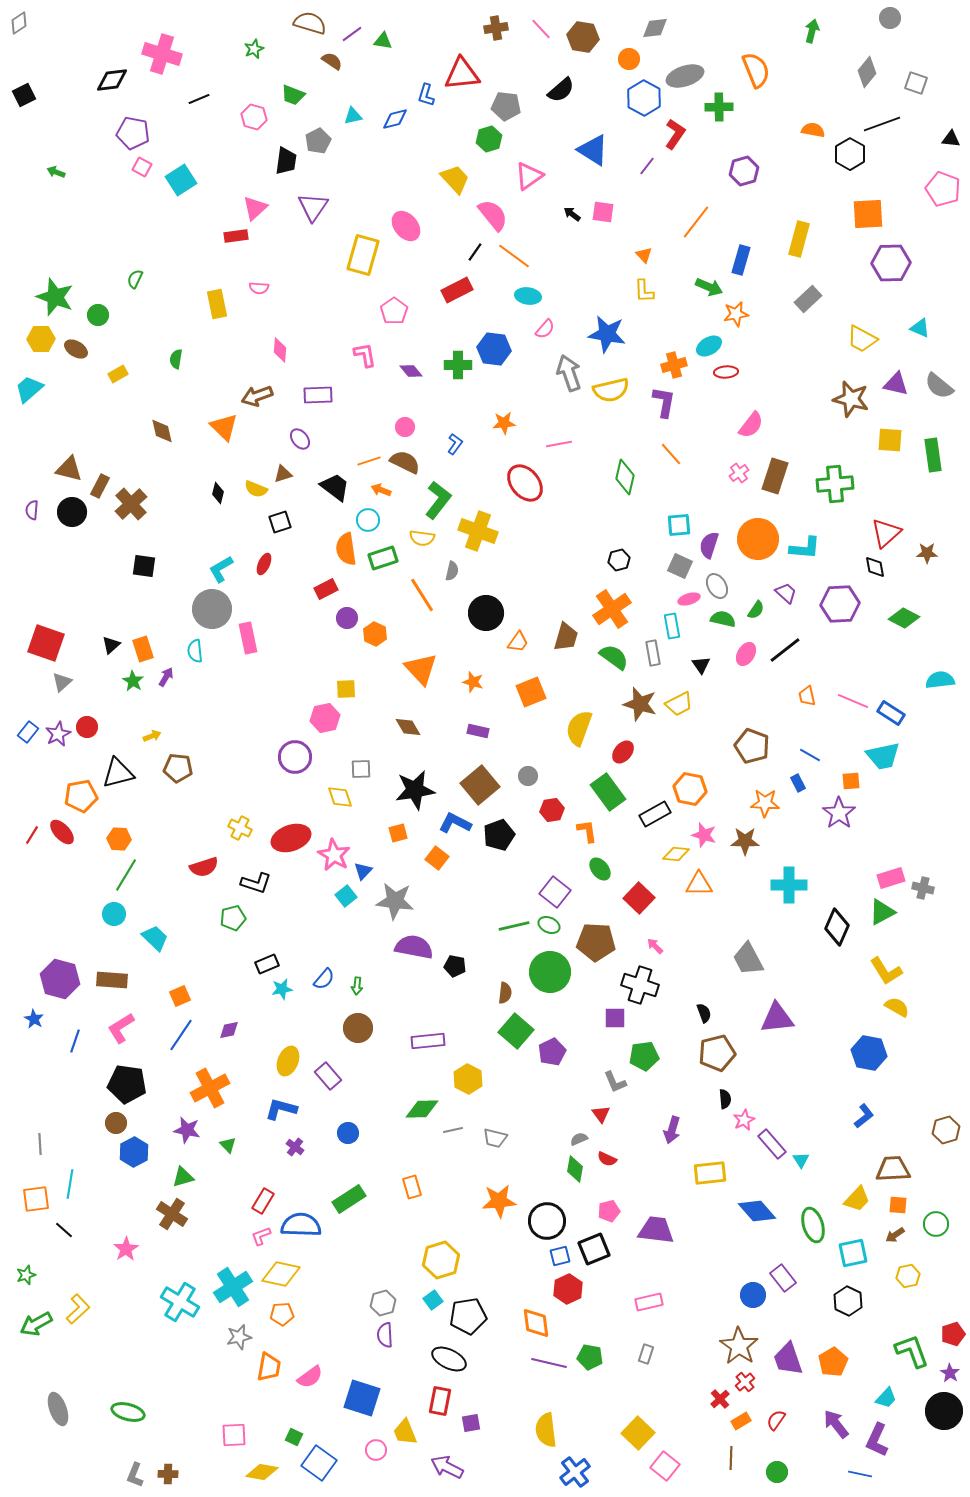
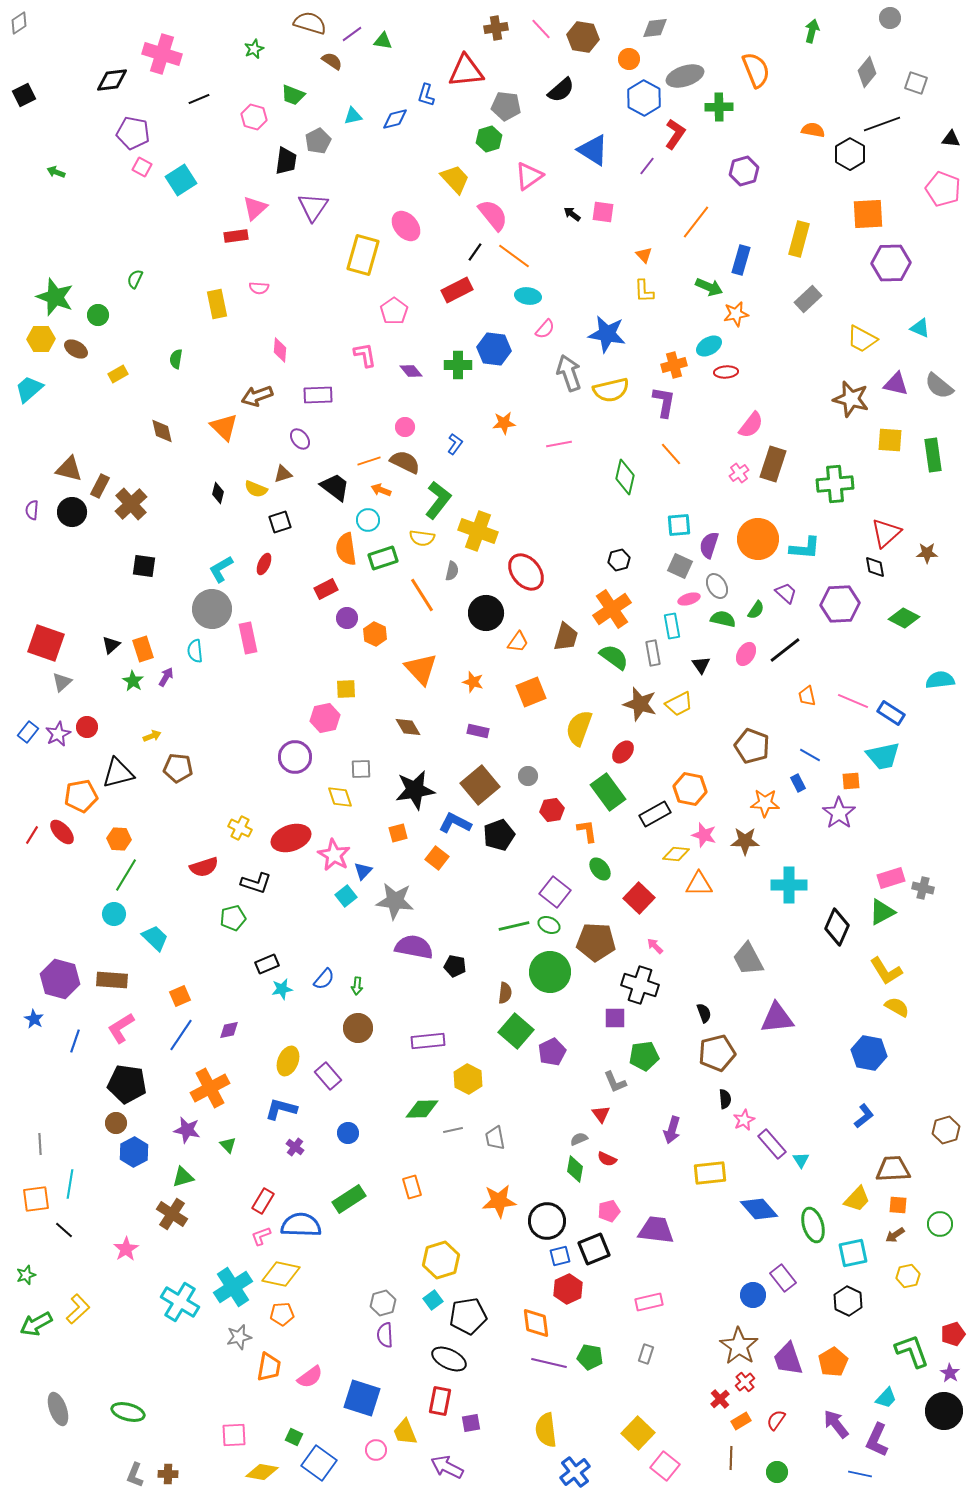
red triangle at (462, 74): moved 4 px right, 3 px up
brown rectangle at (775, 476): moved 2 px left, 12 px up
red ellipse at (525, 483): moved 1 px right, 89 px down
gray trapezoid at (495, 1138): rotated 65 degrees clockwise
blue diamond at (757, 1211): moved 2 px right, 2 px up
green circle at (936, 1224): moved 4 px right
